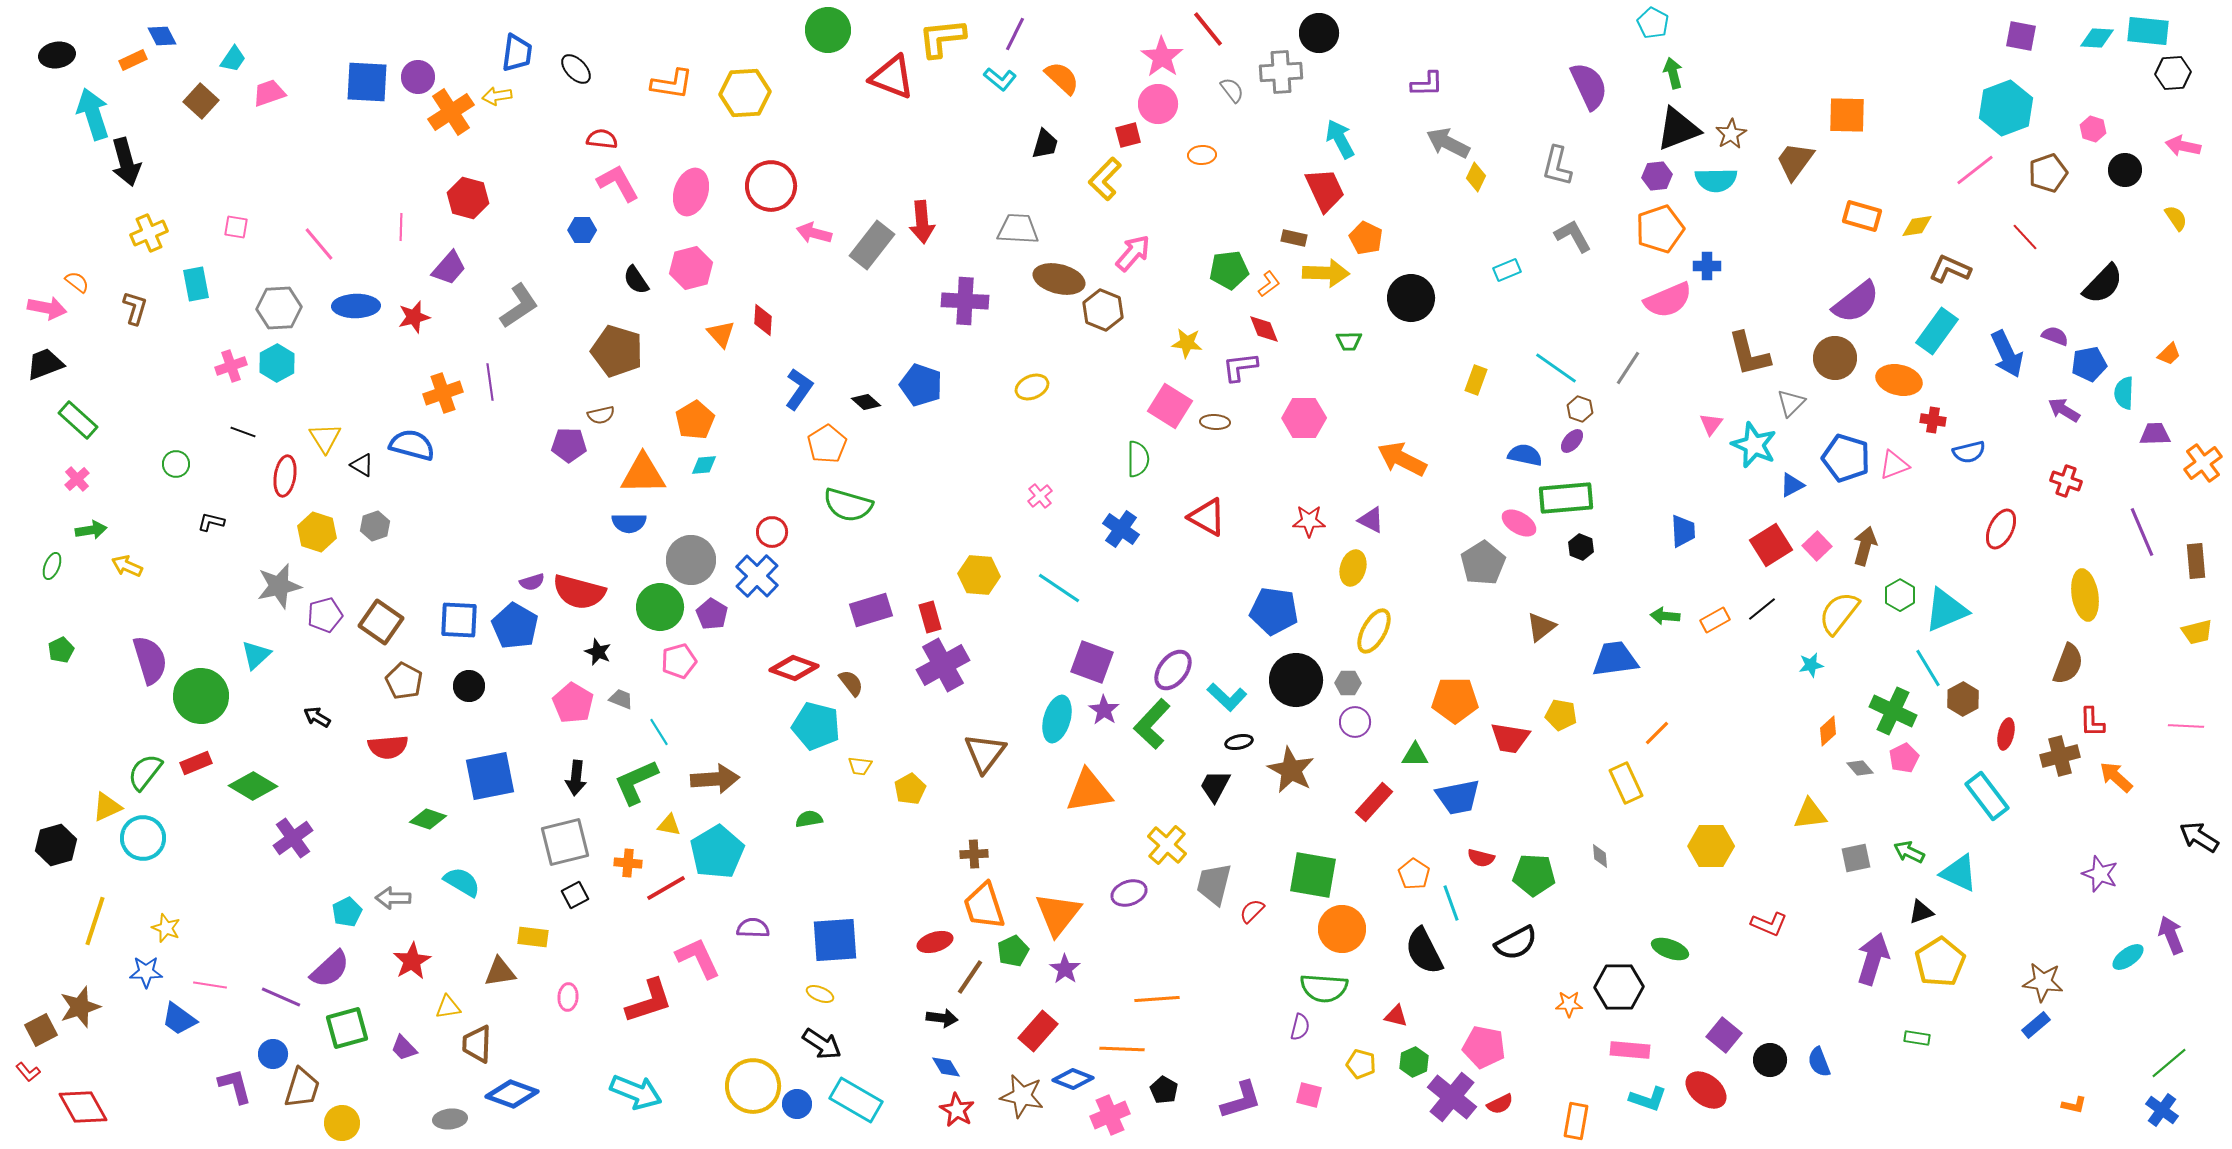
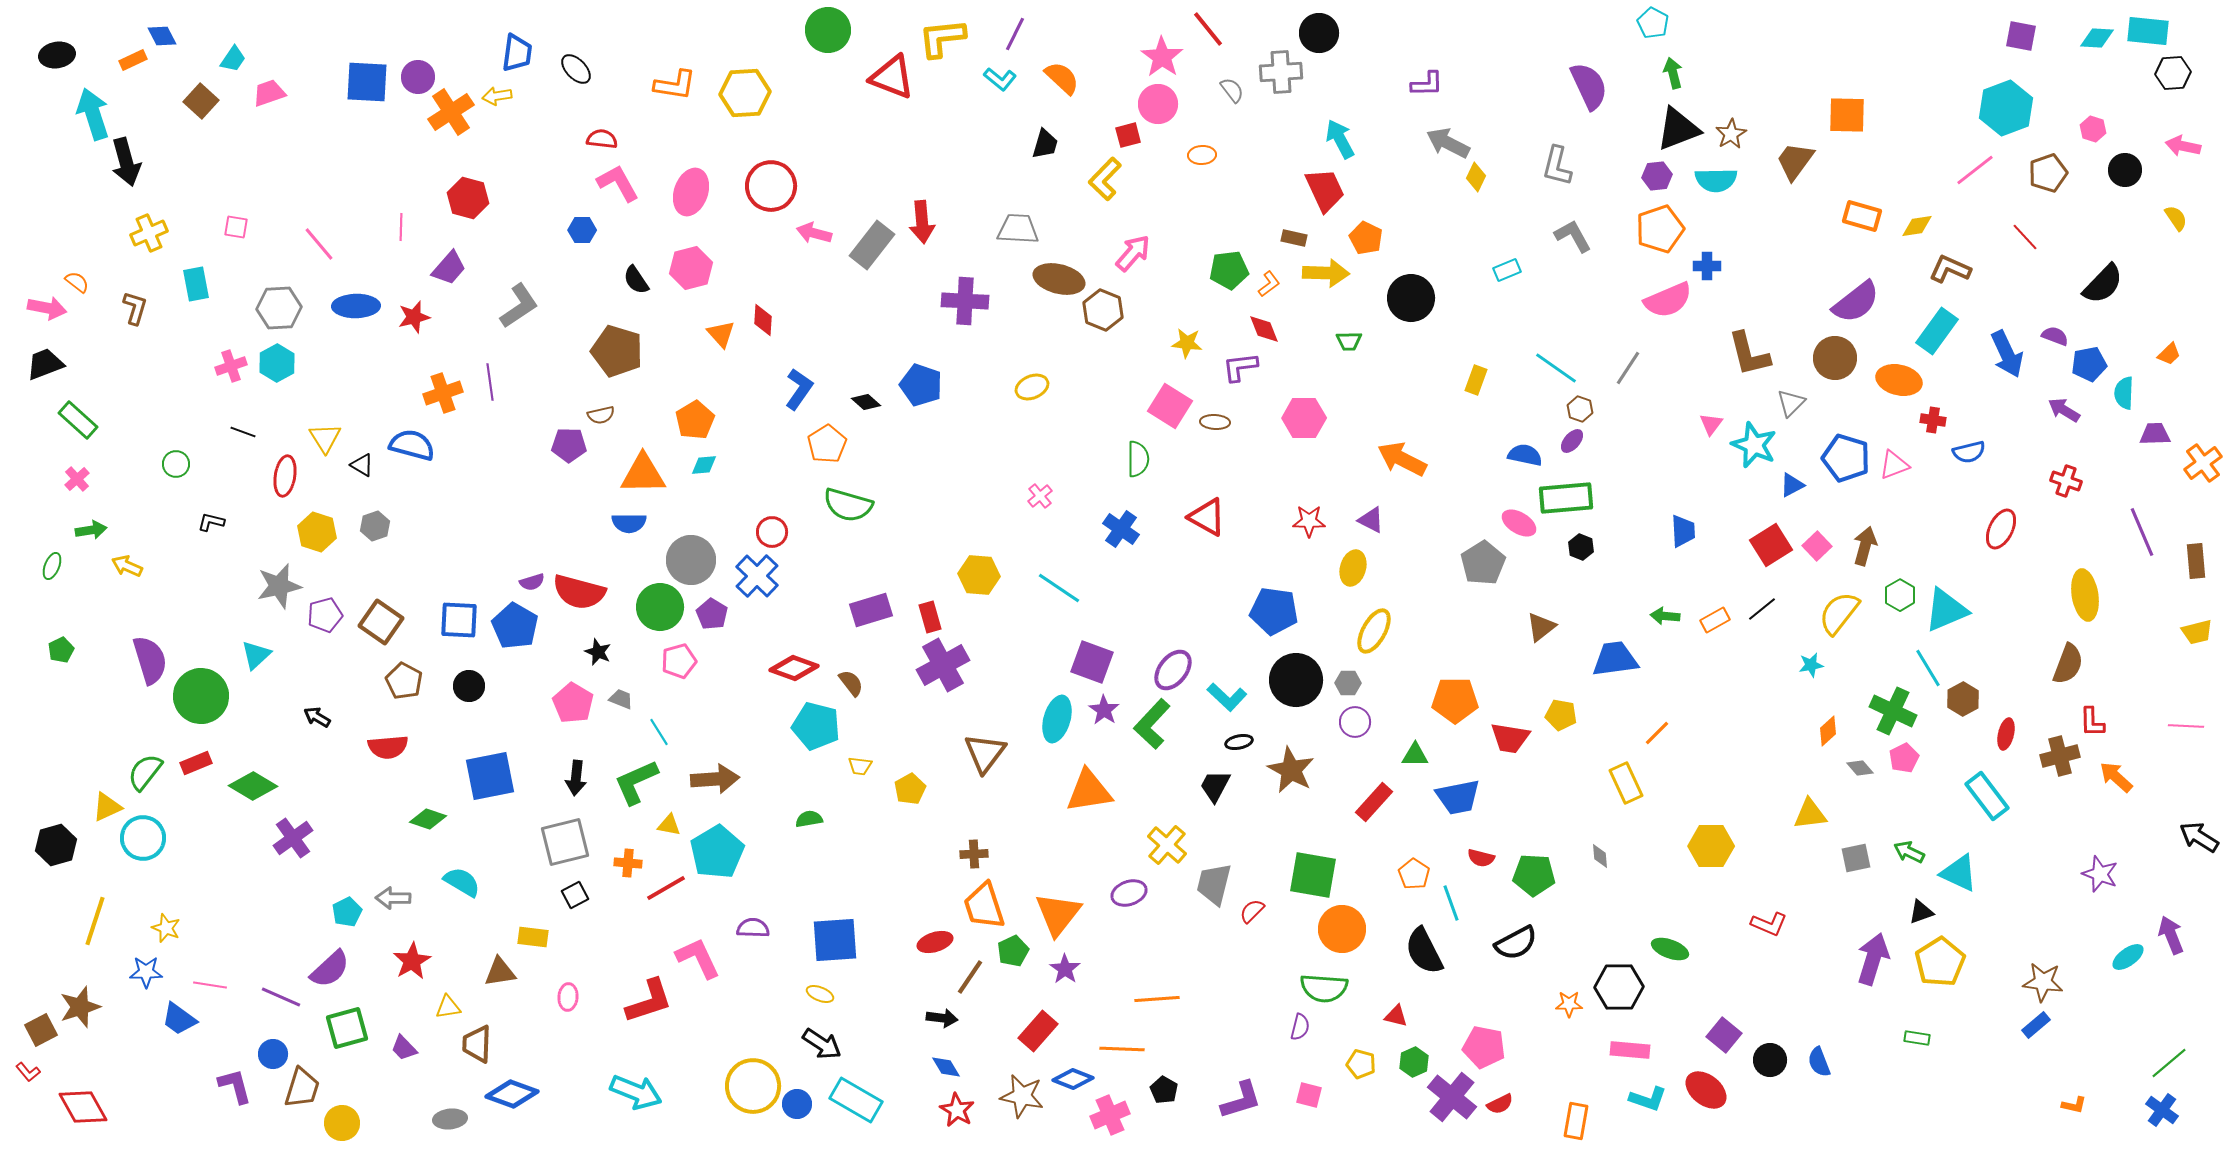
orange L-shape at (672, 84): moved 3 px right, 1 px down
